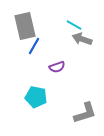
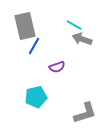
cyan pentagon: rotated 25 degrees counterclockwise
